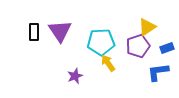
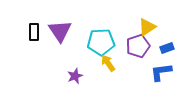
blue L-shape: moved 3 px right
